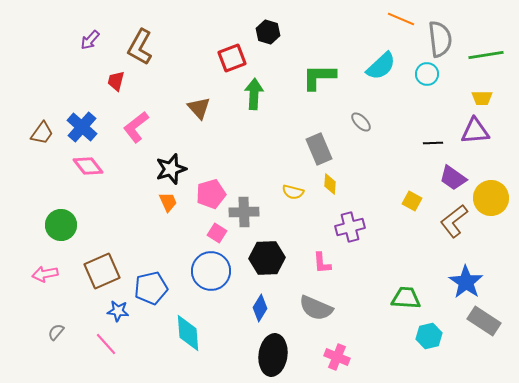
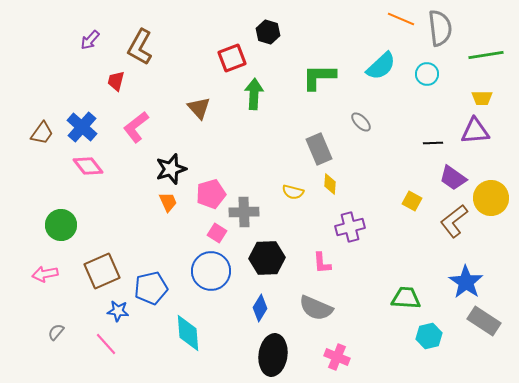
gray semicircle at (440, 39): moved 11 px up
